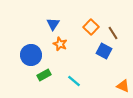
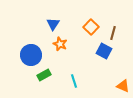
brown line: rotated 48 degrees clockwise
cyan line: rotated 32 degrees clockwise
